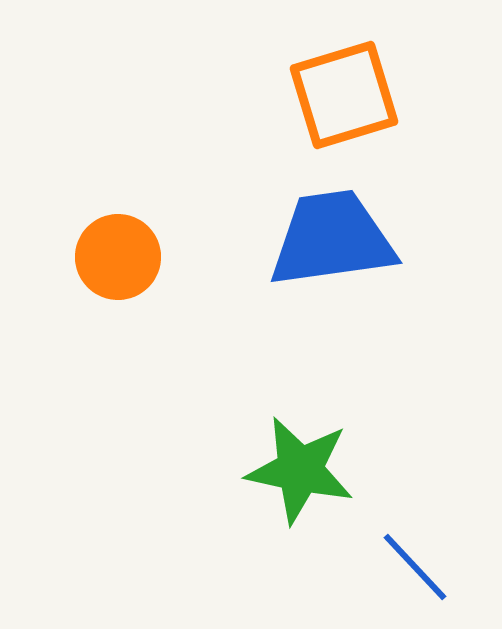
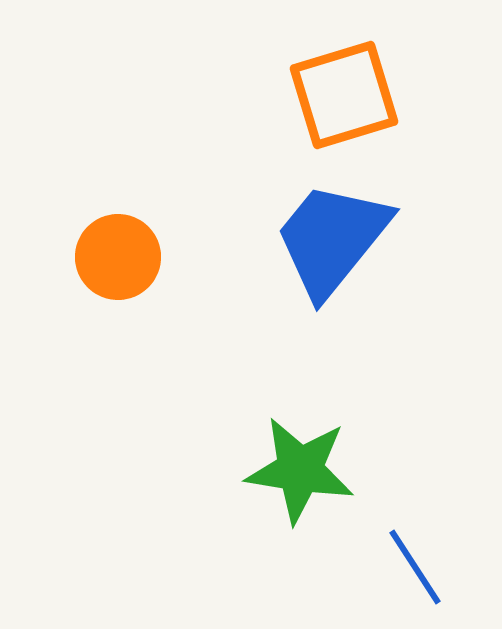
blue trapezoid: rotated 43 degrees counterclockwise
green star: rotated 3 degrees counterclockwise
blue line: rotated 10 degrees clockwise
